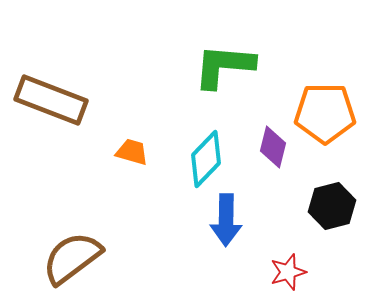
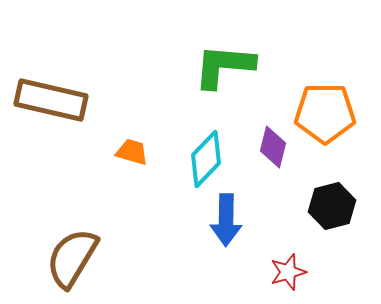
brown rectangle: rotated 8 degrees counterclockwise
brown semicircle: rotated 22 degrees counterclockwise
